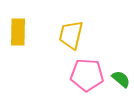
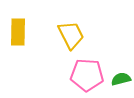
yellow trapezoid: rotated 140 degrees clockwise
green semicircle: rotated 54 degrees counterclockwise
